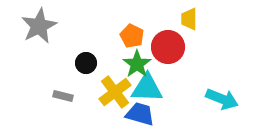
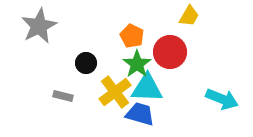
yellow trapezoid: moved 3 px up; rotated 150 degrees counterclockwise
red circle: moved 2 px right, 5 px down
